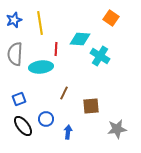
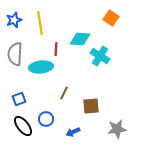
blue arrow: moved 5 px right; rotated 120 degrees counterclockwise
